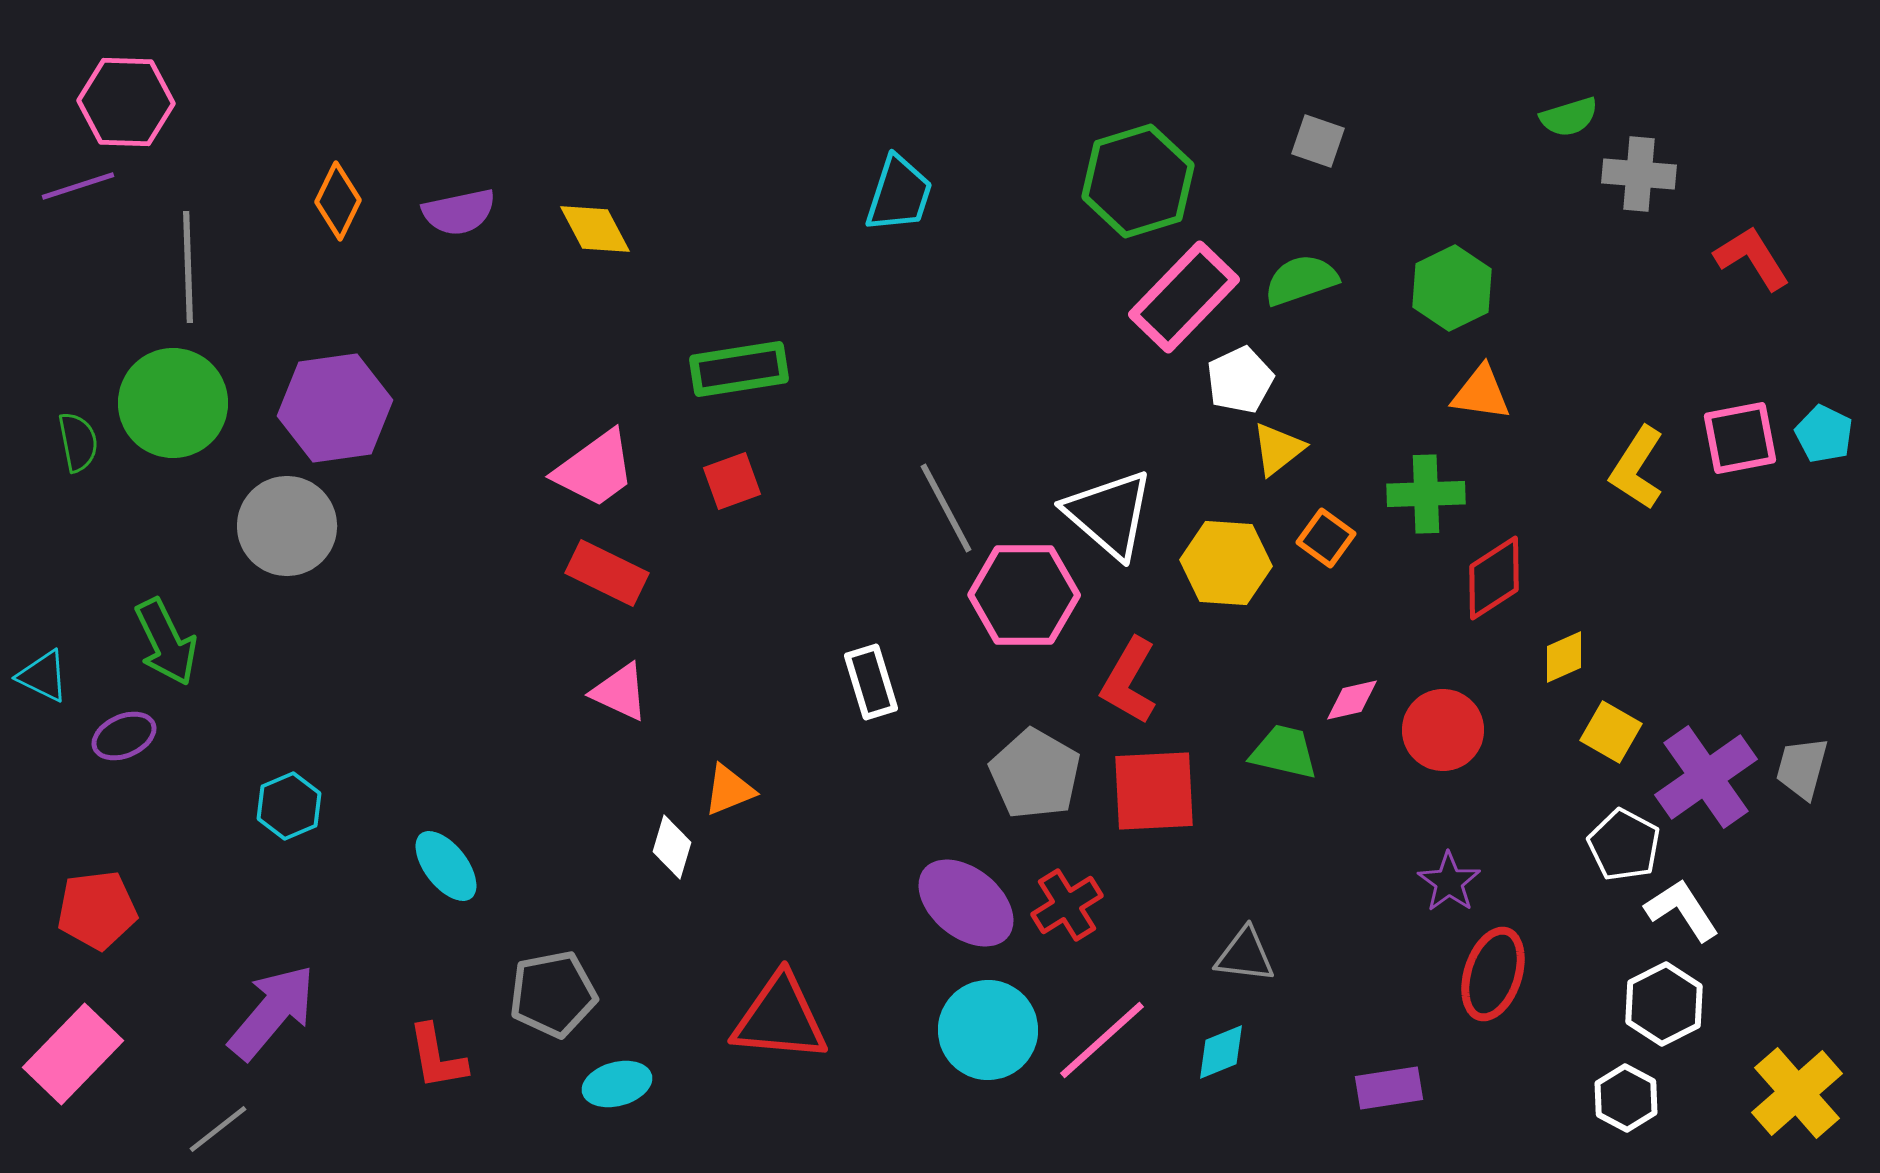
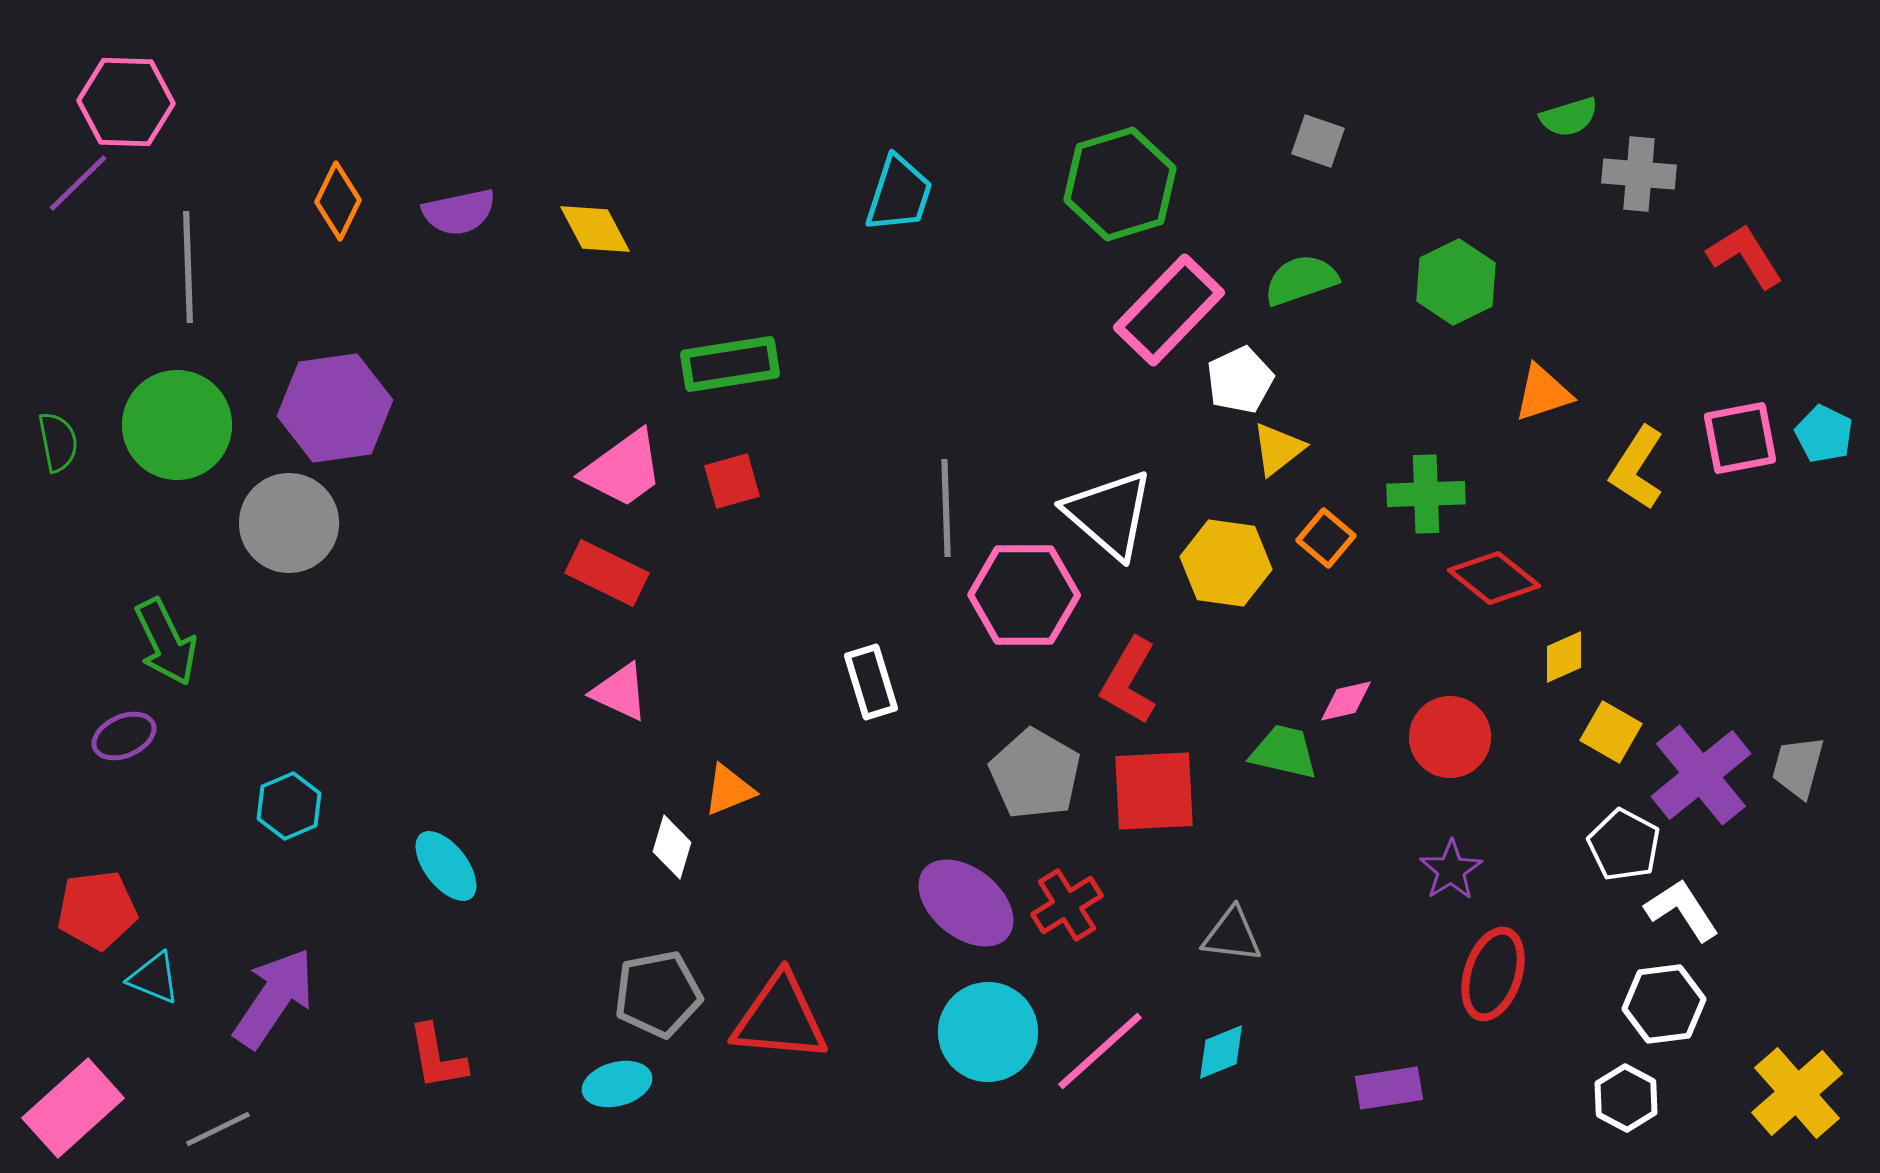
green hexagon at (1138, 181): moved 18 px left, 3 px down
purple line at (78, 186): moved 3 px up; rotated 26 degrees counterclockwise
red L-shape at (1752, 258): moved 7 px left, 2 px up
green hexagon at (1452, 288): moved 4 px right, 6 px up
pink rectangle at (1184, 297): moved 15 px left, 13 px down
green rectangle at (739, 369): moved 9 px left, 5 px up
orange triangle at (1481, 393): moved 62 px right; rotated 26 degrees counterclockwise
green circle at (173, 403): moved 4 px right, 22 px down
green semicircle at (78, 442): moved 20 px left
pink trapezoid at (595, 469): moved 28 px right
red square at (732, 481): rotated 4 degrees clockwise
gray line at (946, 508): rotated 26 degrees clockwise
gray circle at (287, 526): moved 2 px right, 3 px up
orange square at (1326, 538): rotated 4 degrees clockwise
yellow hexagon at (1226, 563): rotated 4 degrees clockwise
red diamond at (1494, 578): rotated 72 degrees clockwise
cyan triangle at (43, 676): moved 111 px right, 302 px down; rotated 4 degrees counterclockwise
pink diamond at (1352, 700): moved 6 px left, 1 px down
red circle at (1443, 730): moved 7 px right, 7 px down
gray trapezoid at (1802, 768): moved 4 px left, 1 px up
purple cross at (1706, 777): moved 5 px left, 2 px up; rotated 4 degrees counterclockwise
purple star at (1449, 882): moved 2 px right, 12 px up; rotated 4 degrees clockwise
gray triangle at (1245, 955): moved 13 px left, 20 px up
gray pentagon at (553, 994): moved 105 px right
white hexagon at (1664, 1004): rotated 20 degrees clockwise
purple arrow at (272, 1012): moved 2 px right, 14 px up; rotated 6 degrees counterclockwise
cyan circle at (988, 1030): moved 2 px down
pink line at (1102, 1040): moved 2 px left, 11 px down
pink rectangle at (73, 1054): moved 54 px down; rotated 4 degrees clockwise
gray line at (218, 1129): rotated 12 degrees clockwise
